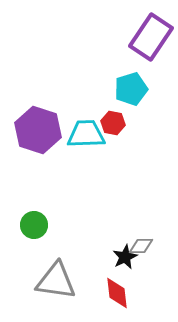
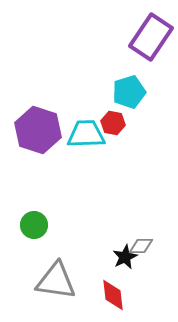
cyan pentagon: moved 2 px left, 3 px down
red diamond: moved 4 px left, 2 px down
